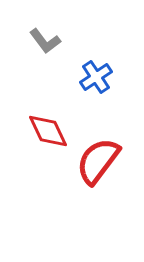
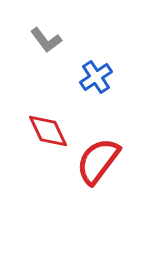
gray L-shape: moved 1 px right, 1 px up
